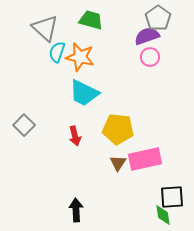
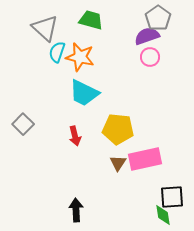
gray square: moved 1 px left, 1 px up
